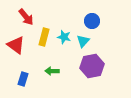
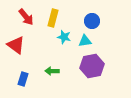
yellow rectangle: moved 9 px right, 19 px up
cyan triangle: moved 2 px right; rotated 40 degrees clockwise
